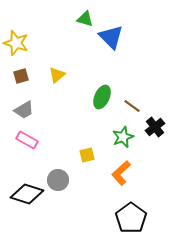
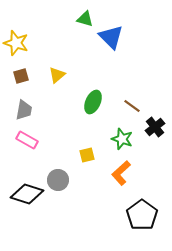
green ellipse: moved 9 px left, 5 px down
gray trapezoid: rotated 50 degrees counterclockwise
green star: moved 1 px left, 2 px down; rotated 30 degrees counterclockwise
black pentagon: moved 11 px right, 3 px up
